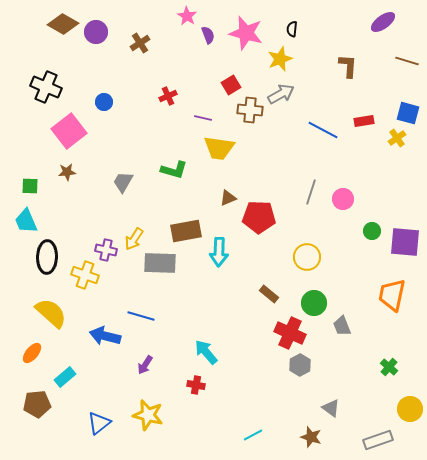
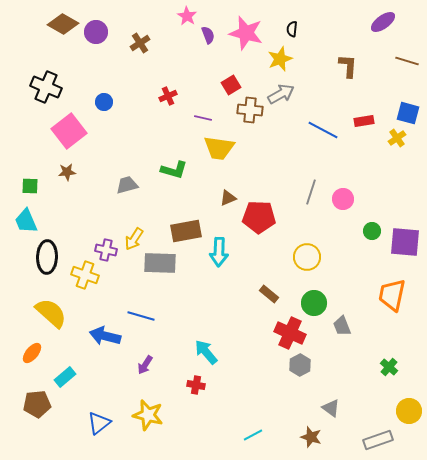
gray trapezoid at (123, 182): moved 4 px right, 3 px down; rotated 45 degrees clockwise
yellow circle at (410, 409): moved 1 px left, 2 px down
